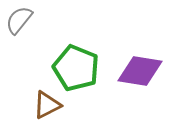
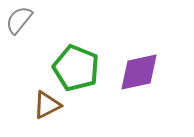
purple diamond: moved 1 px left, 1 px down; rotated 21 degrees counterclockwise
